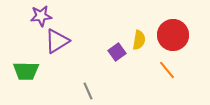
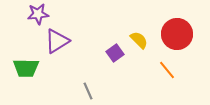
purple star: moved 3 px left, 2 px up
red circle: moved 4 px right, 1 px up
yellow semicircle: rotated 54 degrees counterclockwise
purple square: moved 2 px left, 1 px down
green trapezoid: moved 3 px up
